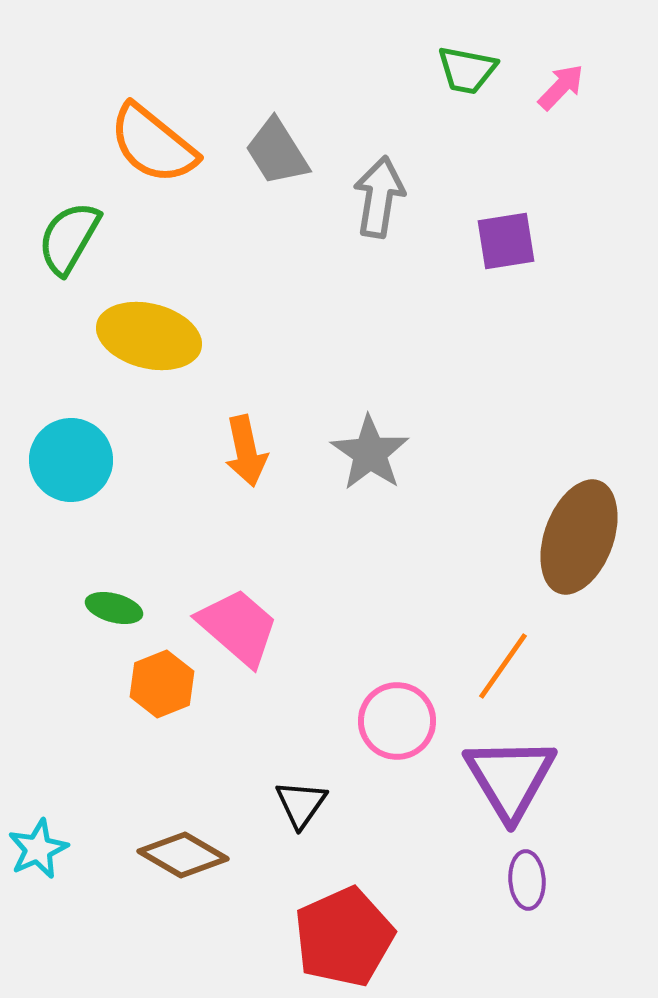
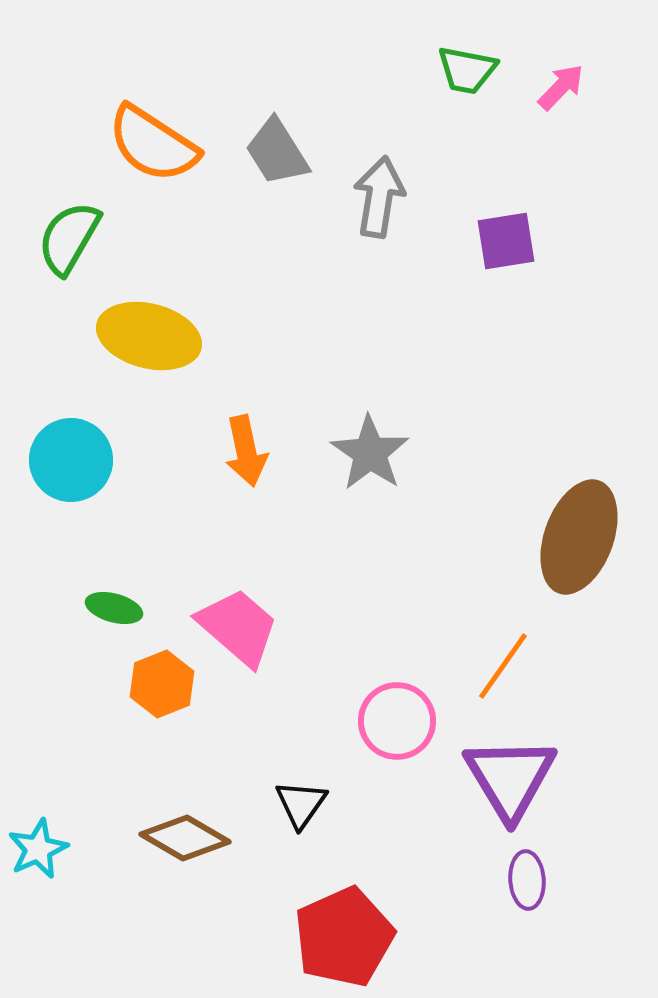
orange semicircle: rotated 6 degrees counterclockwise
brown diamond: moved 2 px right, 17 px up
